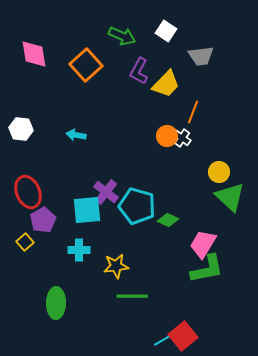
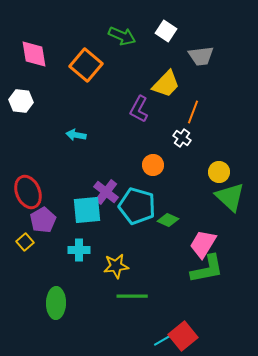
orange square: rotated 8 degrees counterclockwise
purple L-shape: moved 38 px down
white hexagon: moved 28 px up
orange circle: moved 14 px left, 29 px down
